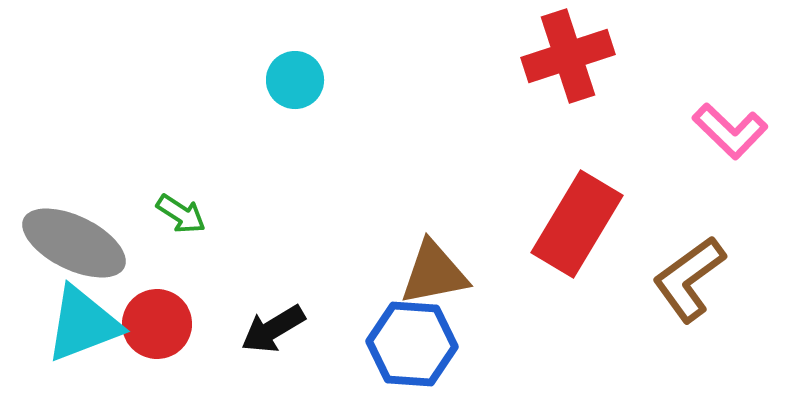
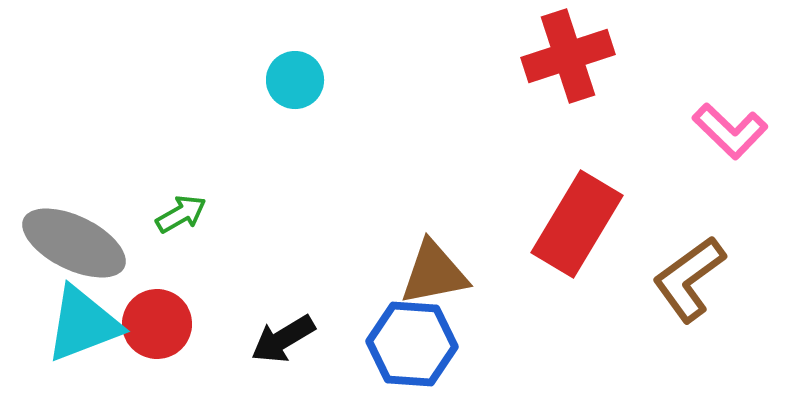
green arrow: rotated 63 degrees counterclockwise
black arrow: moved 10 px right, 10 px down
